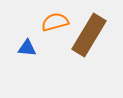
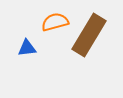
blue triangle: rotated 12 degrees counterclockwise
